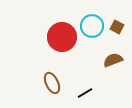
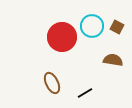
brown semicircle: rotated 30 degrees clockwise
